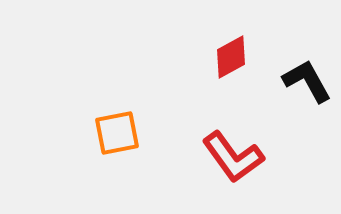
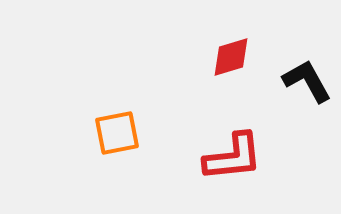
red diamond: rotated 12 degrees clockwise
red L-shape: rotated 60 degrees counterclockwise
